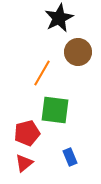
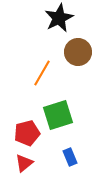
green square: moved 3 px right, 5 px down; rotated 24 degrees counterclockwise
